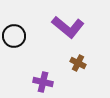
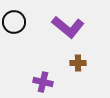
black circle: moved 14 px up
brown cross: rotated 28 degrees counterclockwise
